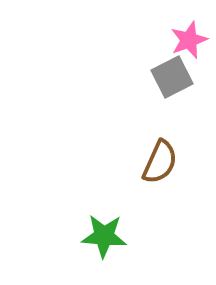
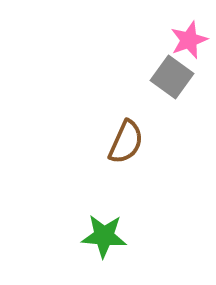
gray square: rotated 27 degrees counterclockwise
brown semicircle: moved 34 px left, 20 px up
